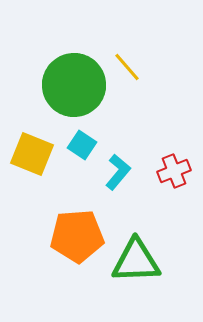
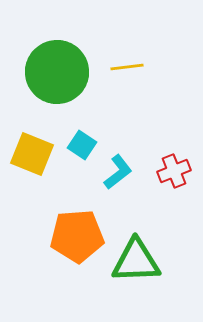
yellow line: rotated 56 degrees counterclockwise
green circle: moved 17 px left, 13 px up
cyan L-shape: rotated 12 degrees clockwise
